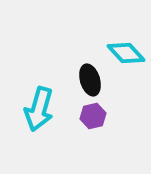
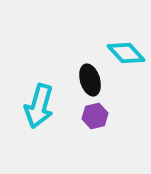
cyan arrow: moved 3 px up
purple hexagon: moved 2 px right
